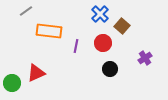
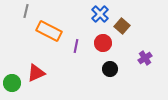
gray line: rotated 40 degrees counterclockwise
orange rectangle: rotated 20 degrees clockwise
